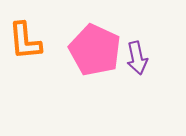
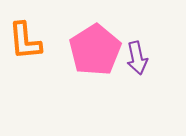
pink pentagon: rotated 15 degrees clockwise
